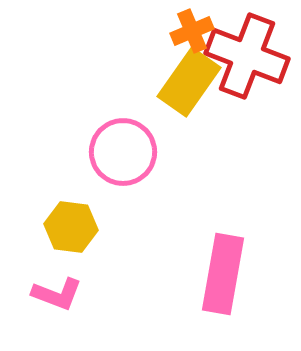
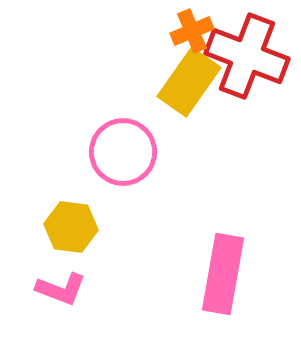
pink L-shape: moved 4 px right, 5 px up
